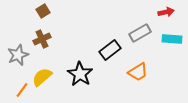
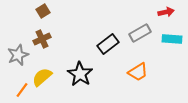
black rectangle: moved 2 px left, 6 px up
